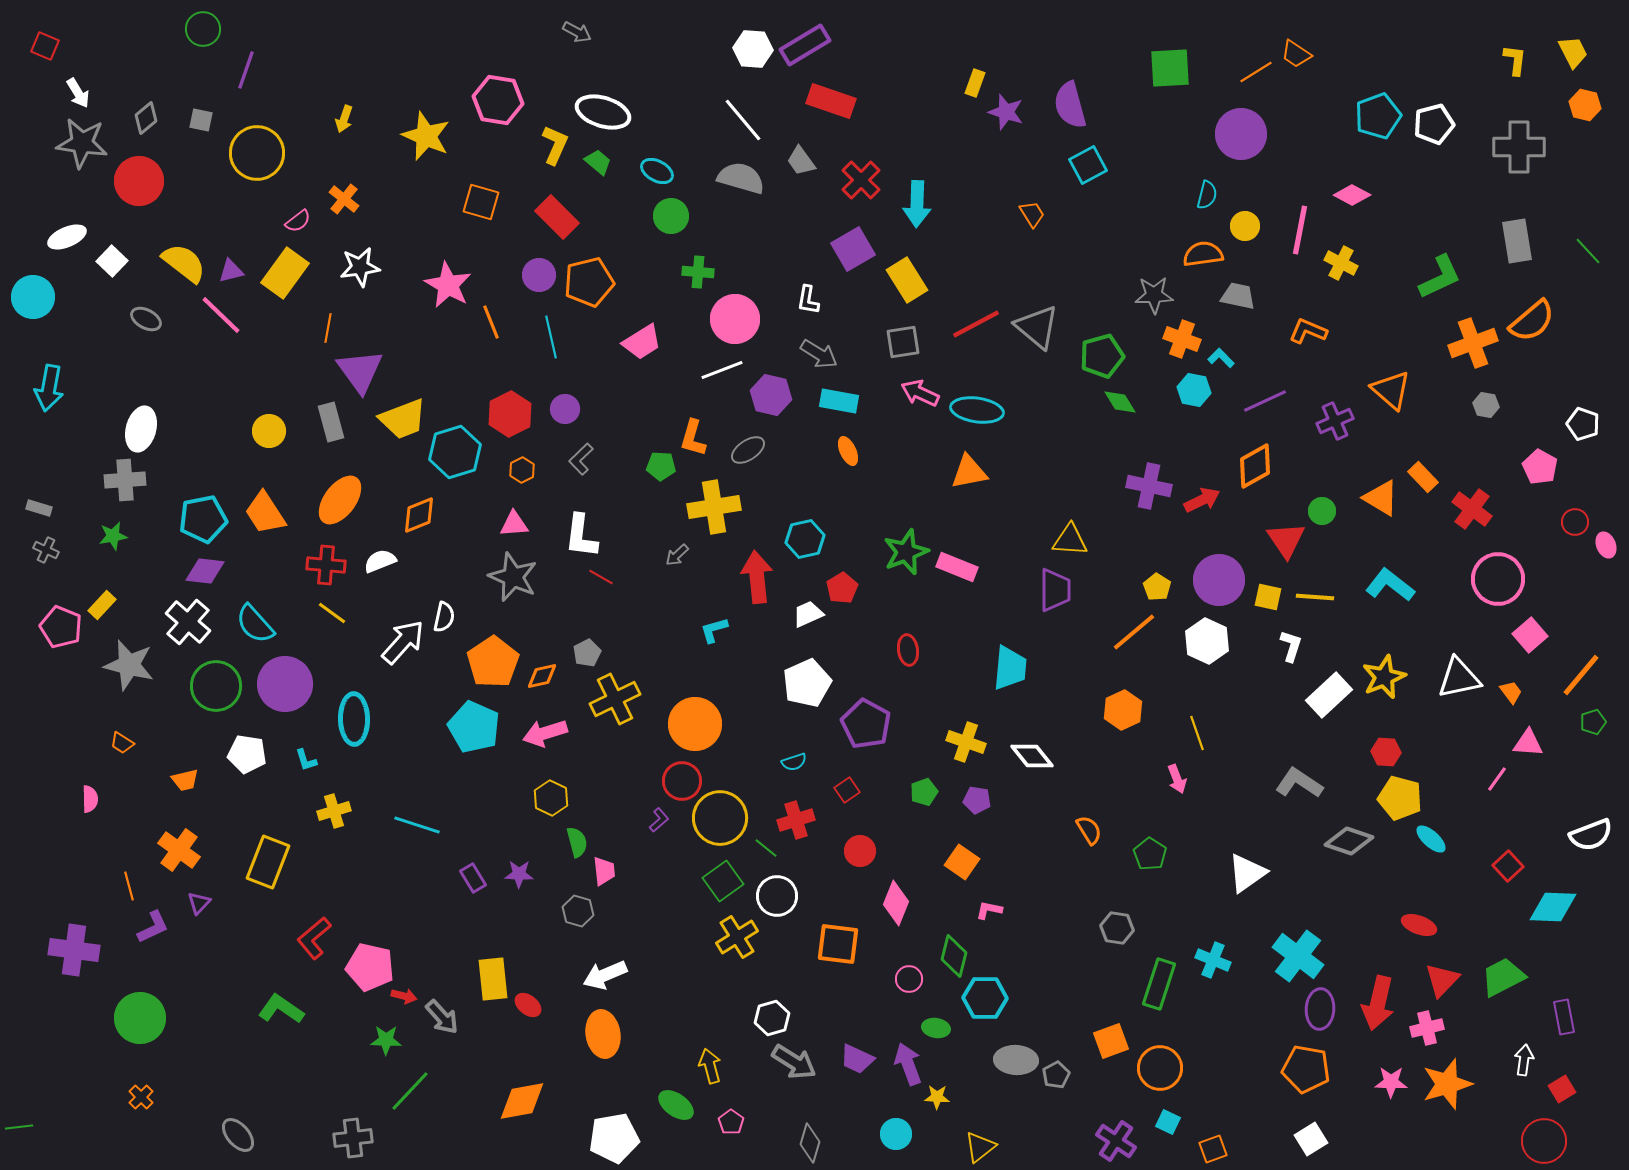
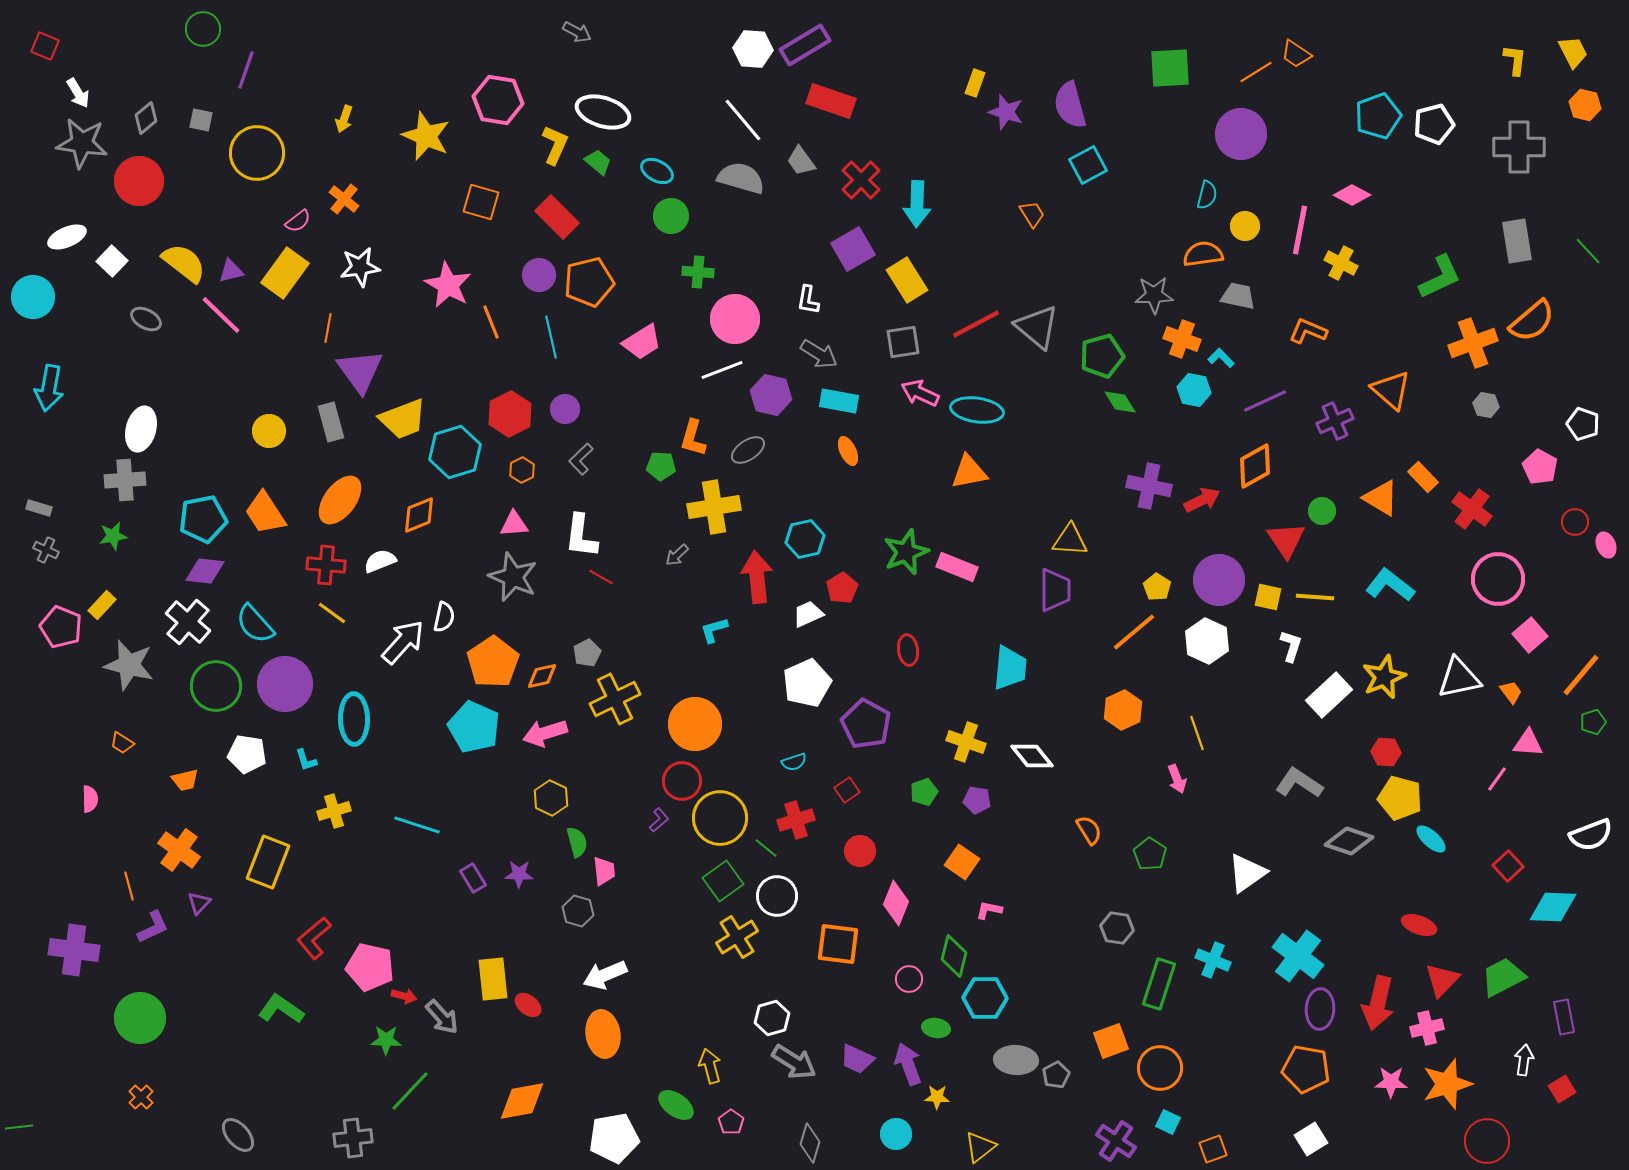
red circle at (1544, 1141): moved 57 px left
